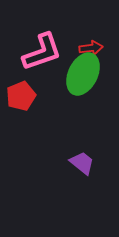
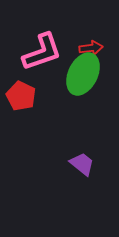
red pentagon: rotated 24 degrees counterclockwise
purple trapezoid: moved 1 px down
